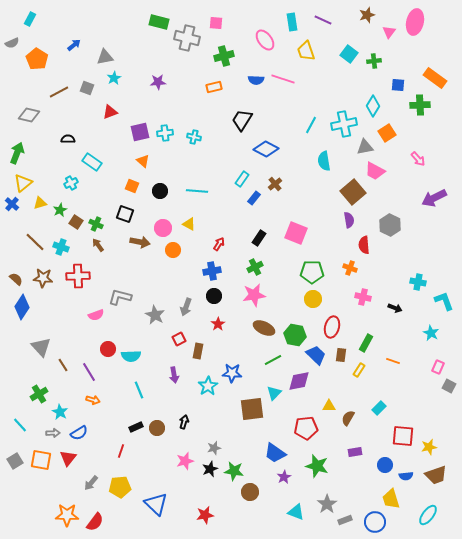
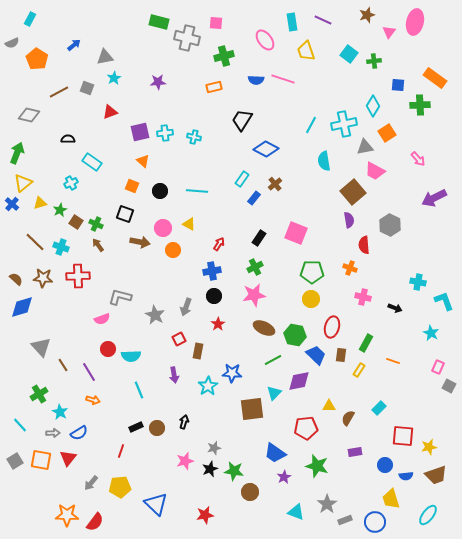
yellow circle at (313, 299): moved 2 px left
blue diamond at (22, 307): rotated 40 degrees clockwise
pink semicircle at (96, 315): moved 6 px right, 4 px down
